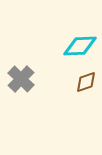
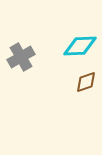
gray cross: moved 22 px up; rotated 16 degrees clockwise
